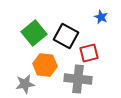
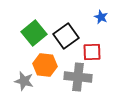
black square: rotated 25 degrees clockwise
red square: moved 3 px right, 1 px up; rotated 12 degrees clockwise
gray cross: moved 2 px up
gray star: moved 1 px left, 3 px up; rotated 24 degrees clockwise
